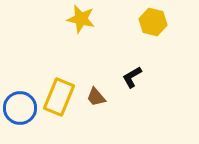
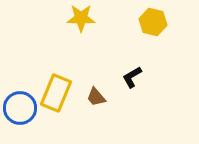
yellow star: moved 1 px up; rotated 12 degrees counterclockwise
yellow rectangle: moved 3 px left, 4 px up
